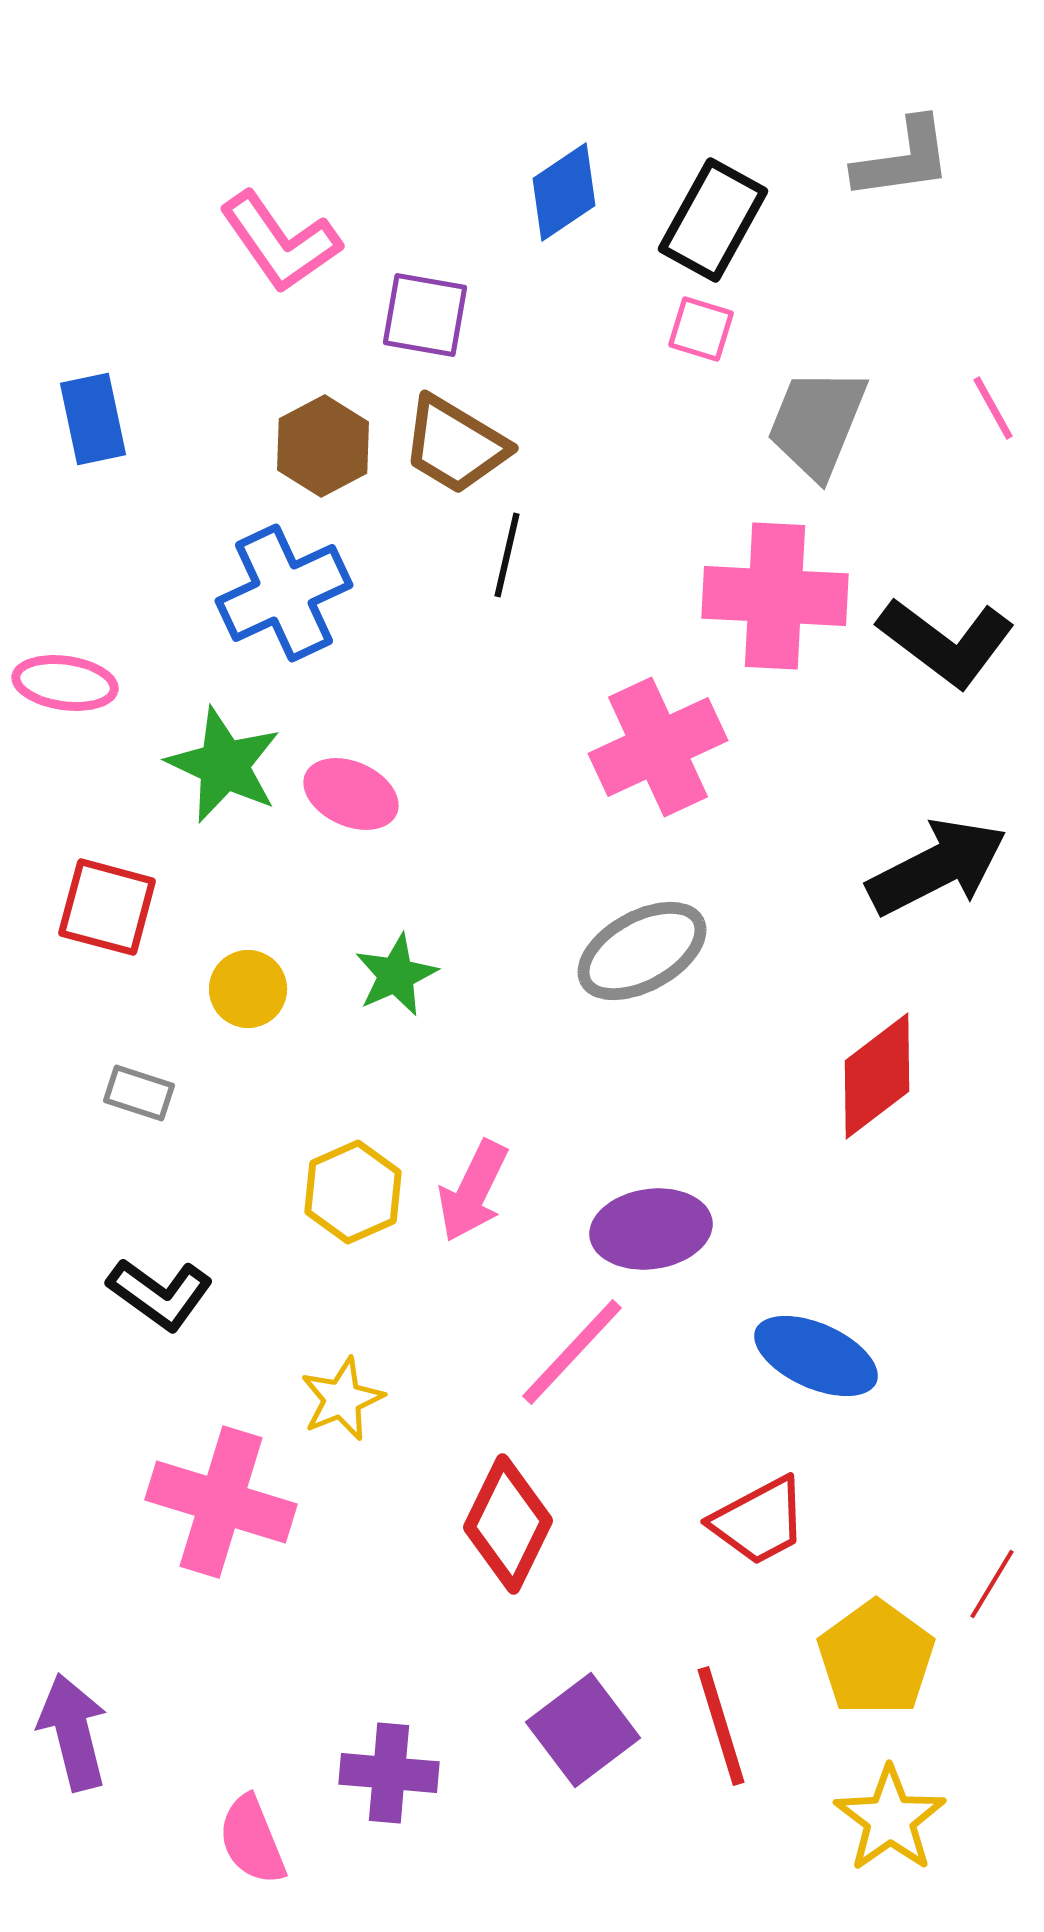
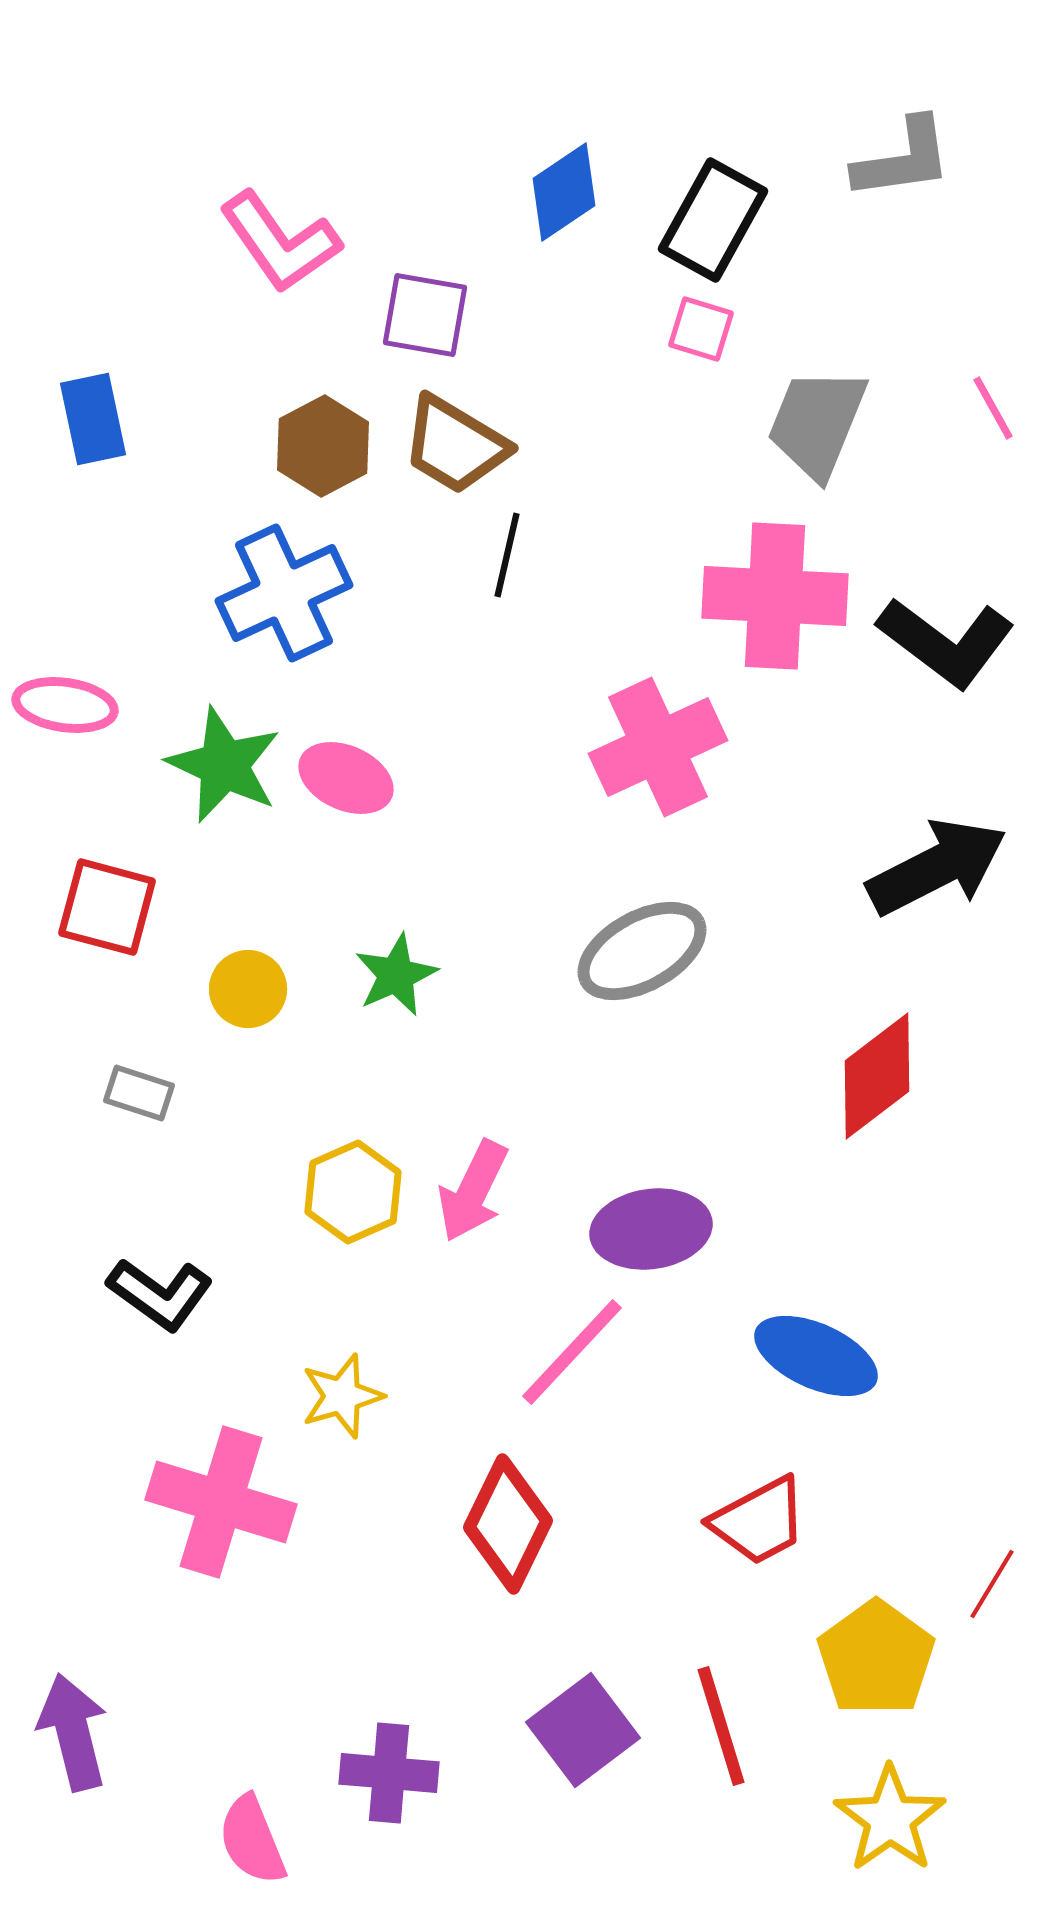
pink ellipse at (65, 683): moved 22 px down
pink ellipse at (351, 794): moved 5 px left, 16 px up
yellow star at (342, 1399): moved 3 px up; rotated 6 degrees clockwise
